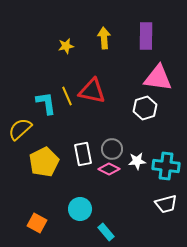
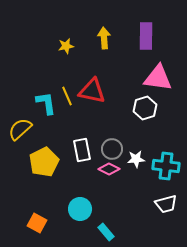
white rectangle: moved 1 px left, 4 px up
white star: moved 1 px left, 2 px up
